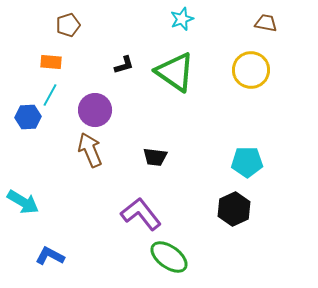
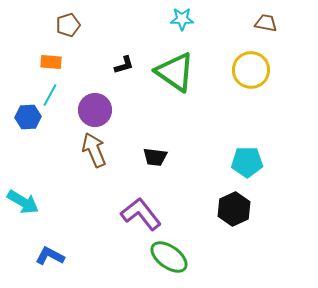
cyan star: rotated 20 degrees clockwise
brown arrow: moved 4 px right
